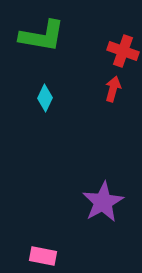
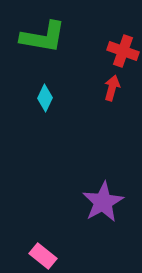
green L-shape: moved 1 px right, 1 px down
red arrow: moved 1 px left, 1 px up
pink rectangle: rotated 28 degrees clockwise
